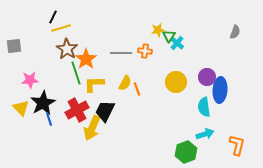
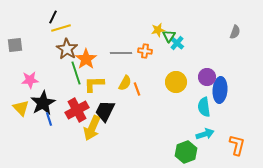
gray square: moved 1 px right, 1 px up
